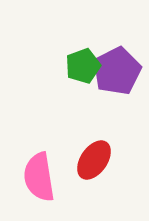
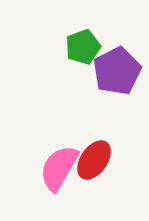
green pentagon: moved 19 px up
pink semicircle: moved 20 px right, 9 px up; rotated 39 degrees clockwise
